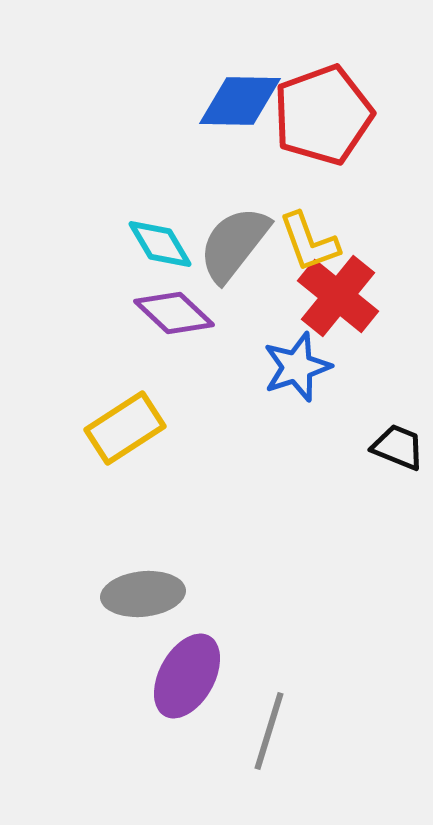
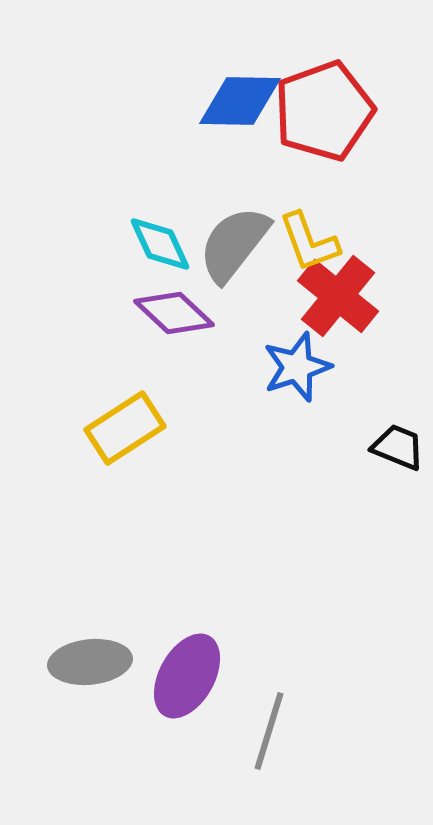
red pentagon: moved 1 px right, 4 px up
cyan diamond: rotated 6 degrees clockwise
gray ellipse: moved 53 px left, 68 px down
